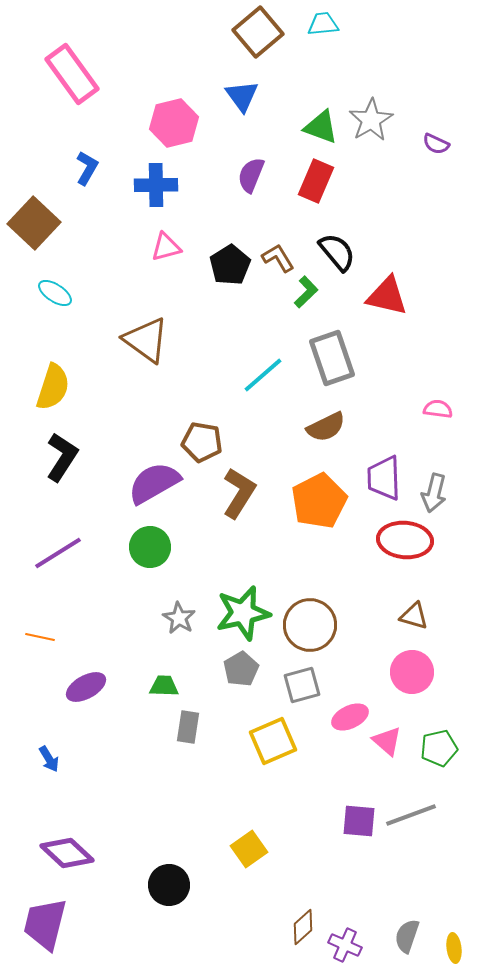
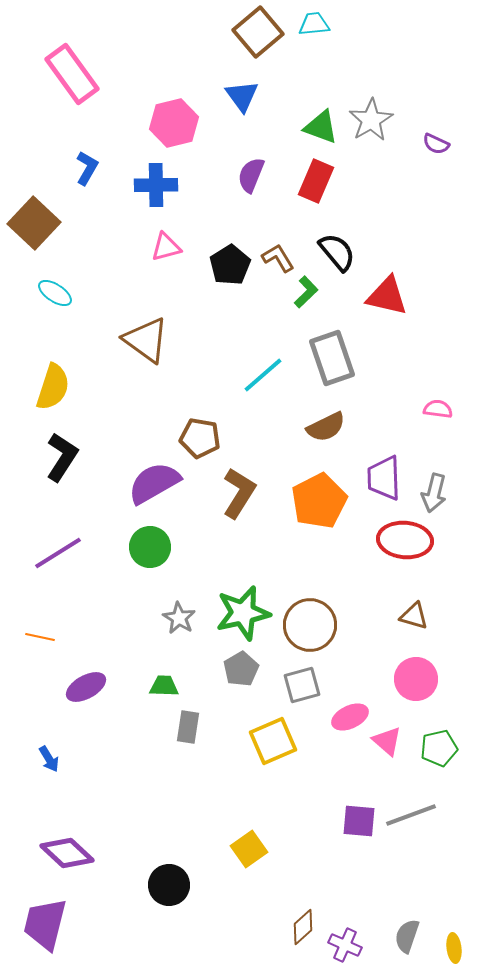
cyan trapezoid at (323, 24): moved 9 px left
brown pentagon at (202, 442): moved 2 px left, 4 px up
pink circle at (412, 672): moved 4 px right, 7 px down
